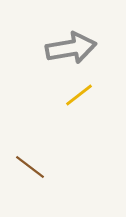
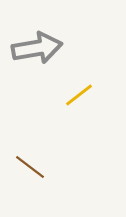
gray arrow: moved 34 px left
